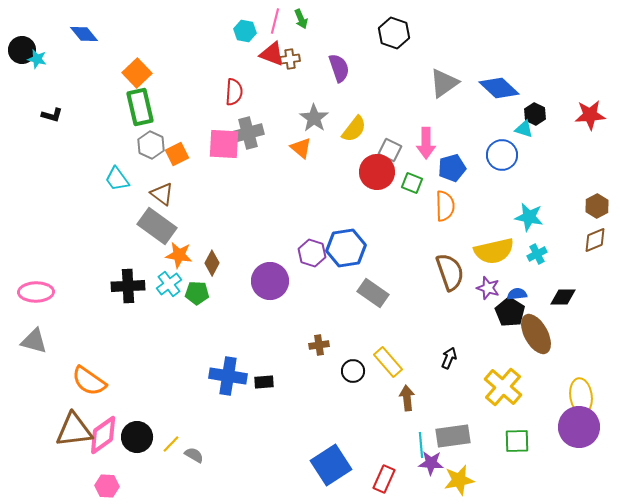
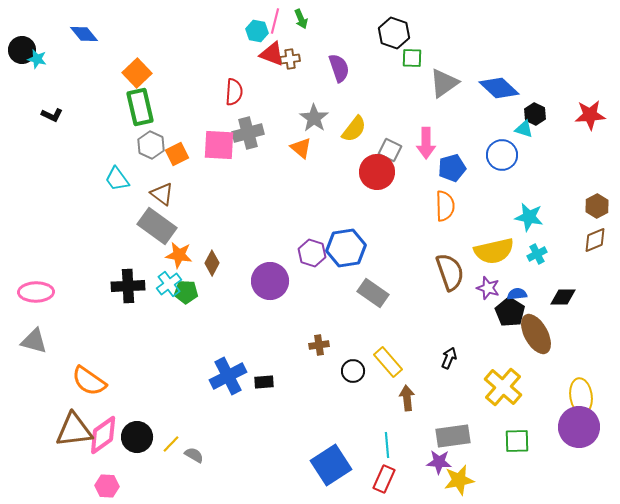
cyan hexagon at (245, 31): moved 12 px right
black L-shape at (52, 115): rotated 10 degrees clockwise
pink square at (224, 144): moved 5 px left, 1 px down
green square at (412, 183): moved 125 px up; rotated 20 degrees counterclockwise
green pentagon at (197, 293): moved 11 px left, 1 px up
blue cross at (228, 376): rotated 36 degrees counterclockwise
cyan line at (421, 445): moved 34 px left
purple star at (431, 463): moved 8 px right, 1 px up
